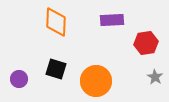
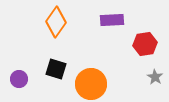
orange diamond: rotated 32 degrees clockwise
red hexagon: moved 1 px left, 1 px down
orange circle: moved 5 px left, 3 px down
